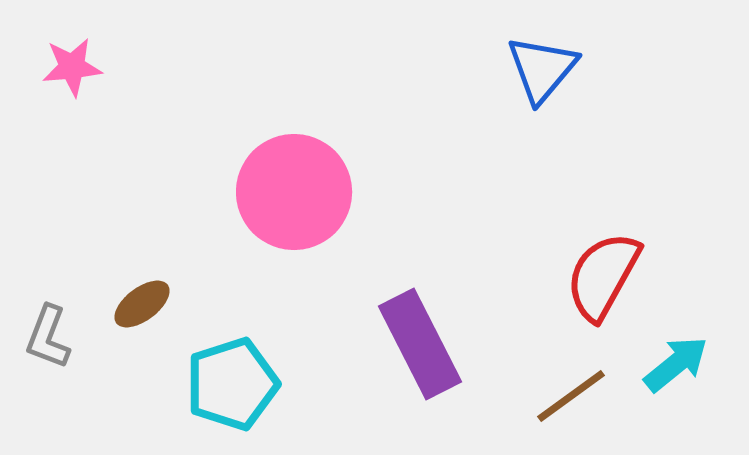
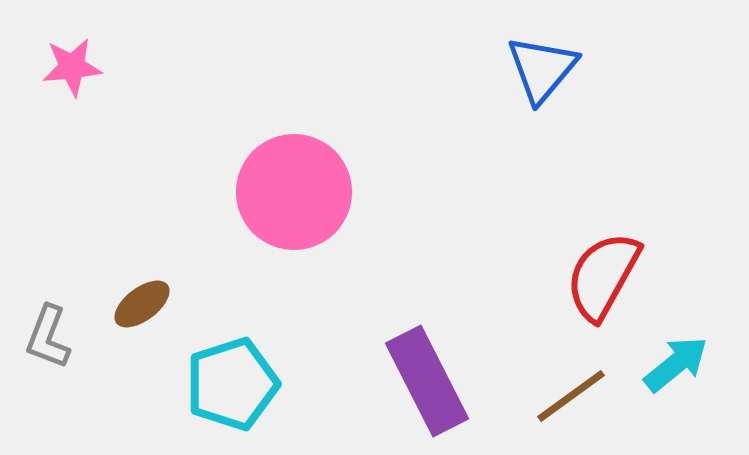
purple rectangle: moved 7 px right, 37 px down
